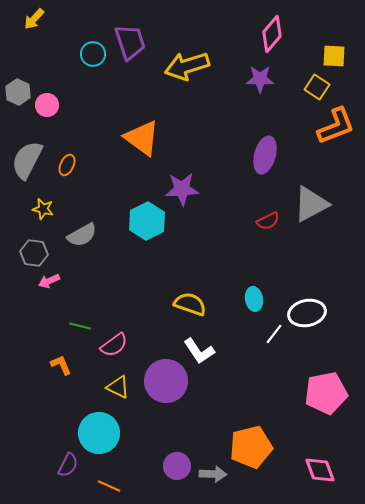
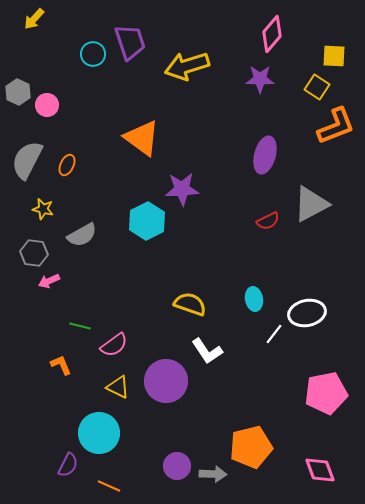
white L-shape at (199, 351): moved 8 px right
